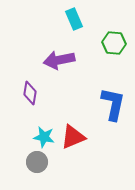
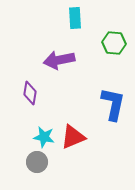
cyan rectangle: moved 1 px right, 1 px up; rotated 20 degrees clockwise
